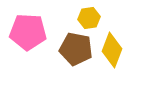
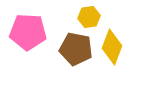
yellow hexagon: moved 1 px up
yellow diamond: moved 3 px up
